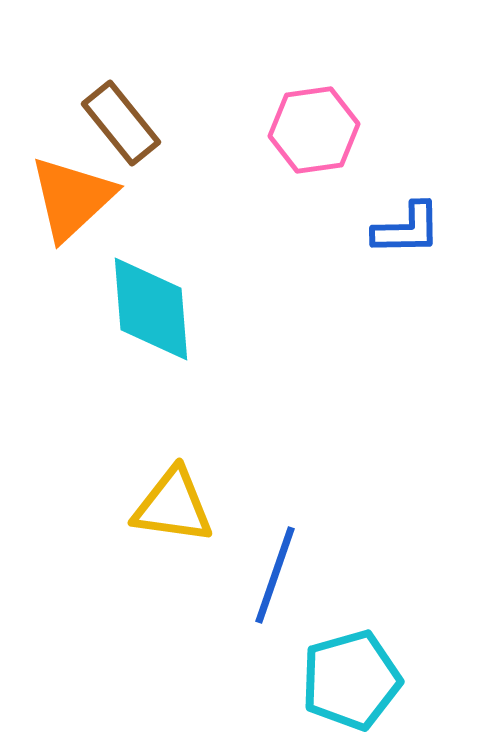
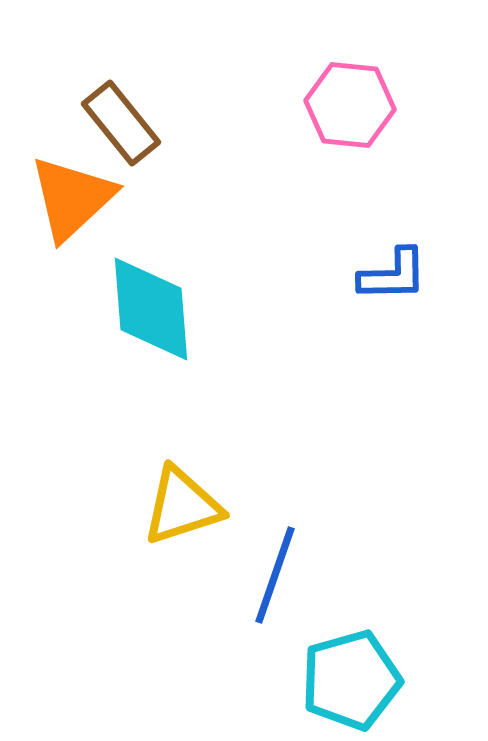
pink hexagon: moved 36 px right, 25 px up; rotated 14 degrees clockwise
blue L-shape: moved 14 px left, 46 px down
yellow triangle: moved 9 px right; rotated 26 degrees counterclockwise
